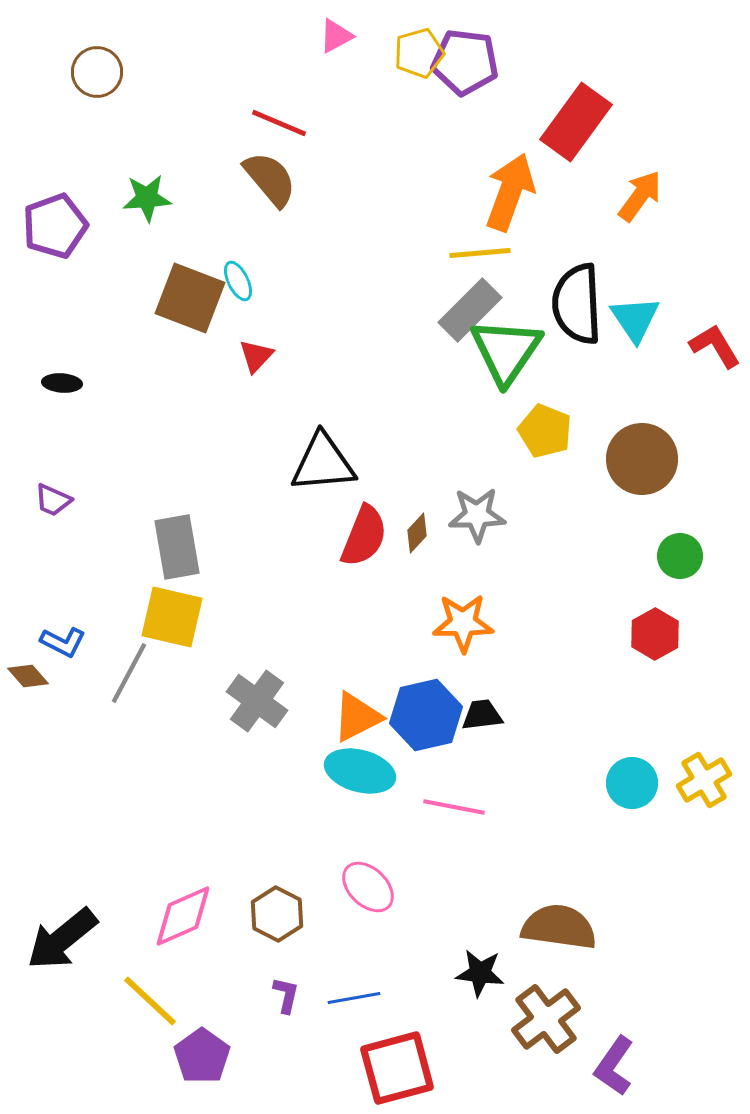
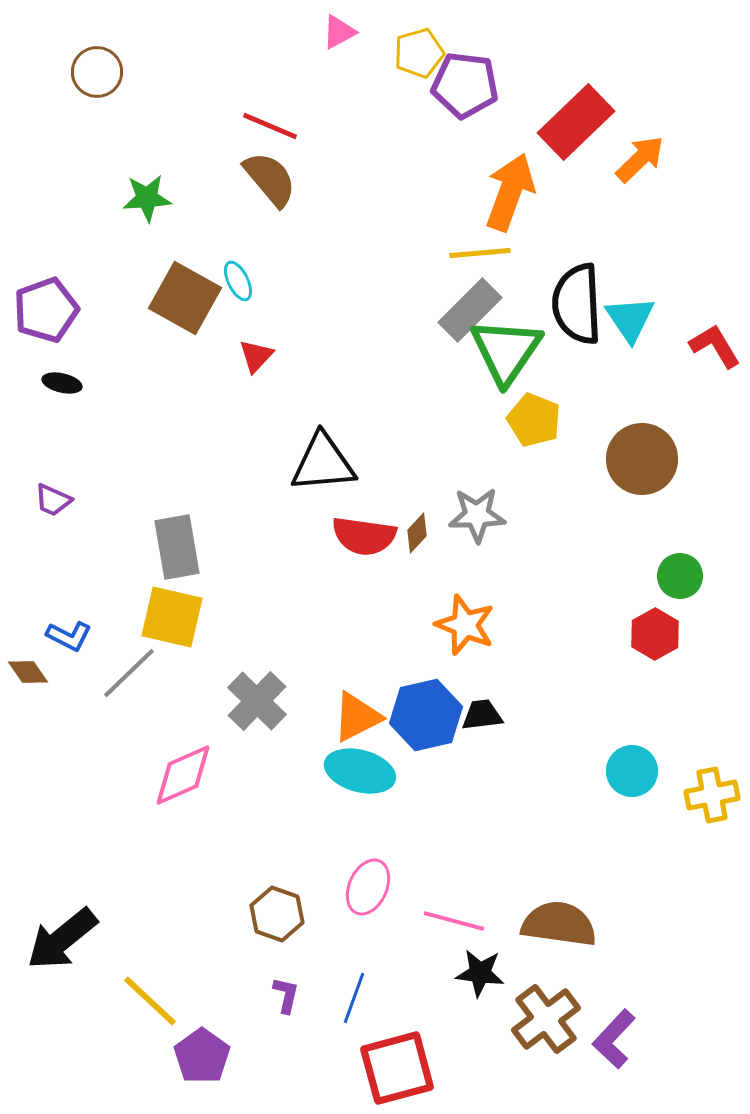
pink triangle at (336, 36): moved 3 px right, 4 px up
purple pentagon at (465, 62): moved 23 px down
red rectangle at (576, 122): rotated 10 degrees clockwise
red line at (279, 123): moved 9 px left, 3 px down
orange arrow at (640, 196): moved 37 px up; rotated 10 degrees clockwise
purple pentagon at (55, 226): moved 9 px left, 84 px down
brown square at (190, 298): moved 5 px left; rotated 8 degrees clockwise
cyan triangle at (635, 319): moved 5 px left
black ellipse at (62, 383): rotated 9 degrees clockwise
yellow pentagon at (545, 431): moved 11 px left, 11 px up
red semicircle at (364, 536): rotated 76 degrees clockwise
green circle at (680, 556): moved 20 px down
orange star at (463, 623): moved 2 px right, 2 px down; rotated 22 degrees clockwise
blue L-shape at (63, 642): moved 6 px right, 6 px up
gray line at (129, 673): rotated 18 degrees clockwise
brown diamond at (28, 676): moved 4 px up; rotated 6 degrees clockwise
gray cross at (257, 701): rotated 8 degrees clockwise
yellow cross at (704, 780): moved 8 px right, 15 px down; rotated 20 degrees clockwise
cyan circle at (632, 783): moved 12 px up
pink line at (454, 807): moved 114 px down; rotated 4 degrees clockwise
pink ellipse at (368, 887): rotated 70 degrees clockwise
brown hexagon at (277, 914): rotated 8 degrees counterclockwise
pink diamond at (183, 916): moved 141 px up
brown semicircle at (559, 927): moved 3 px up
blue line at (354, 998): rotated 60 degrees counterclockwise
purple L-shape at (614, 1066): moved 27 px up; rotated 8 degrees clockwise
